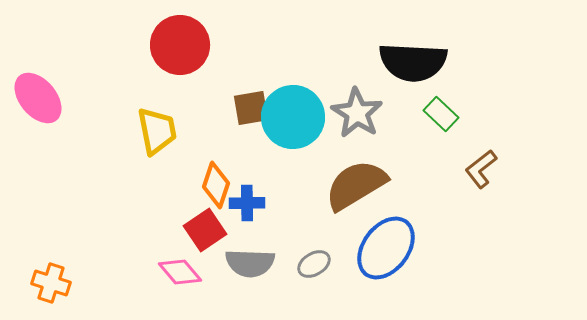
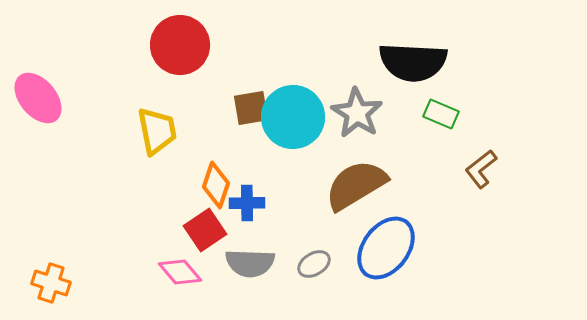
green rectangle: rotated 20 degrees counterclockwise
